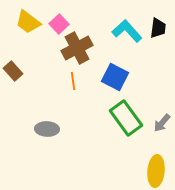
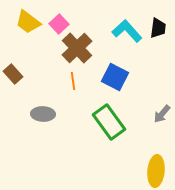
brown cross: rotated 16 degrees counterclockwise
brown rectangle: moved 3 px down
green rectangle: moved 17 px left, 4 px down
gray arrow: moved 9 px up
gray ellipse: moved 4 px left, 15 px up
